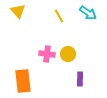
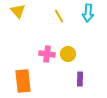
cyan arrow: rotated 60 degrees clockwise
